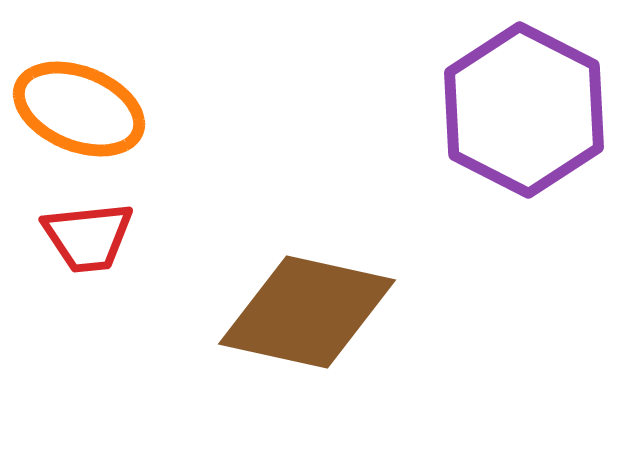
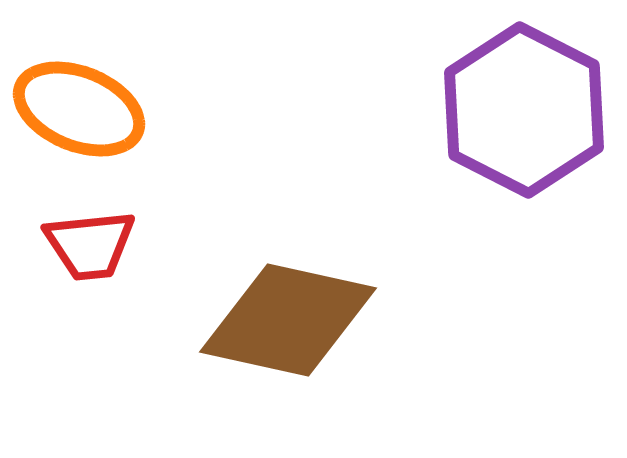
red trapezoid: moved 2 px right, 8 px down
brown diamond: moved 19 px left, 8 px down
